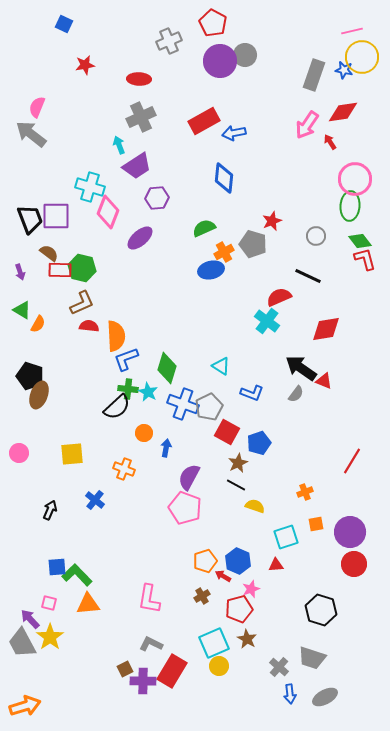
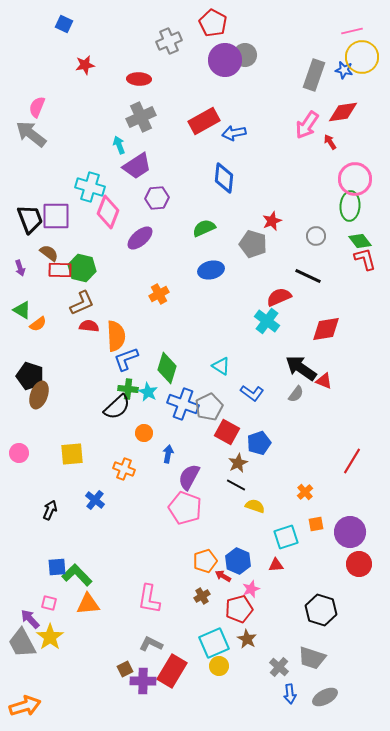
purple circle at (220, 61): moved 5 px right, 1 px up
orange cross at (224, 252): moved 65 px left, 42 px down
purple arrow at (20, 272): moved 4 px up
orange semicircle at (38, 324): rotated 24 degrees clockwise
blue L-shape at (252, 393): rotated 15 degrees clockwise
blue arrow at (166, 448): moved 2 px right, 6 px down
orange cross at (305, 492): rotated 21 degrees counterclockwise
red circle at (354, 564): moved 5 px right
